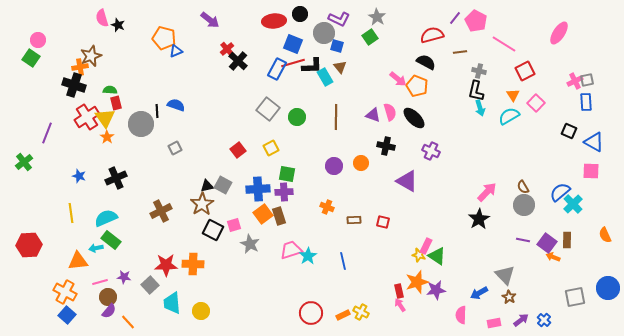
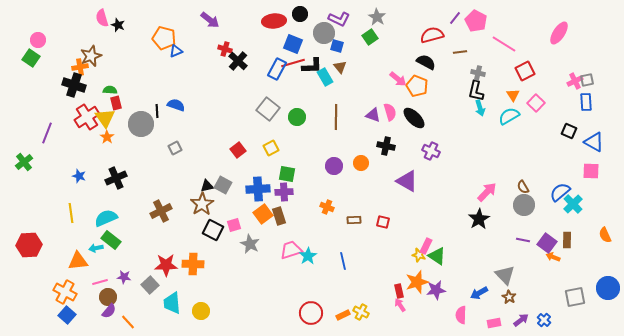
red cross at (227, 49): moved 2 px left; rotated 32 degrees counterclockwise
gray cross at (479, 71): moved 1 px left, 2 px down
